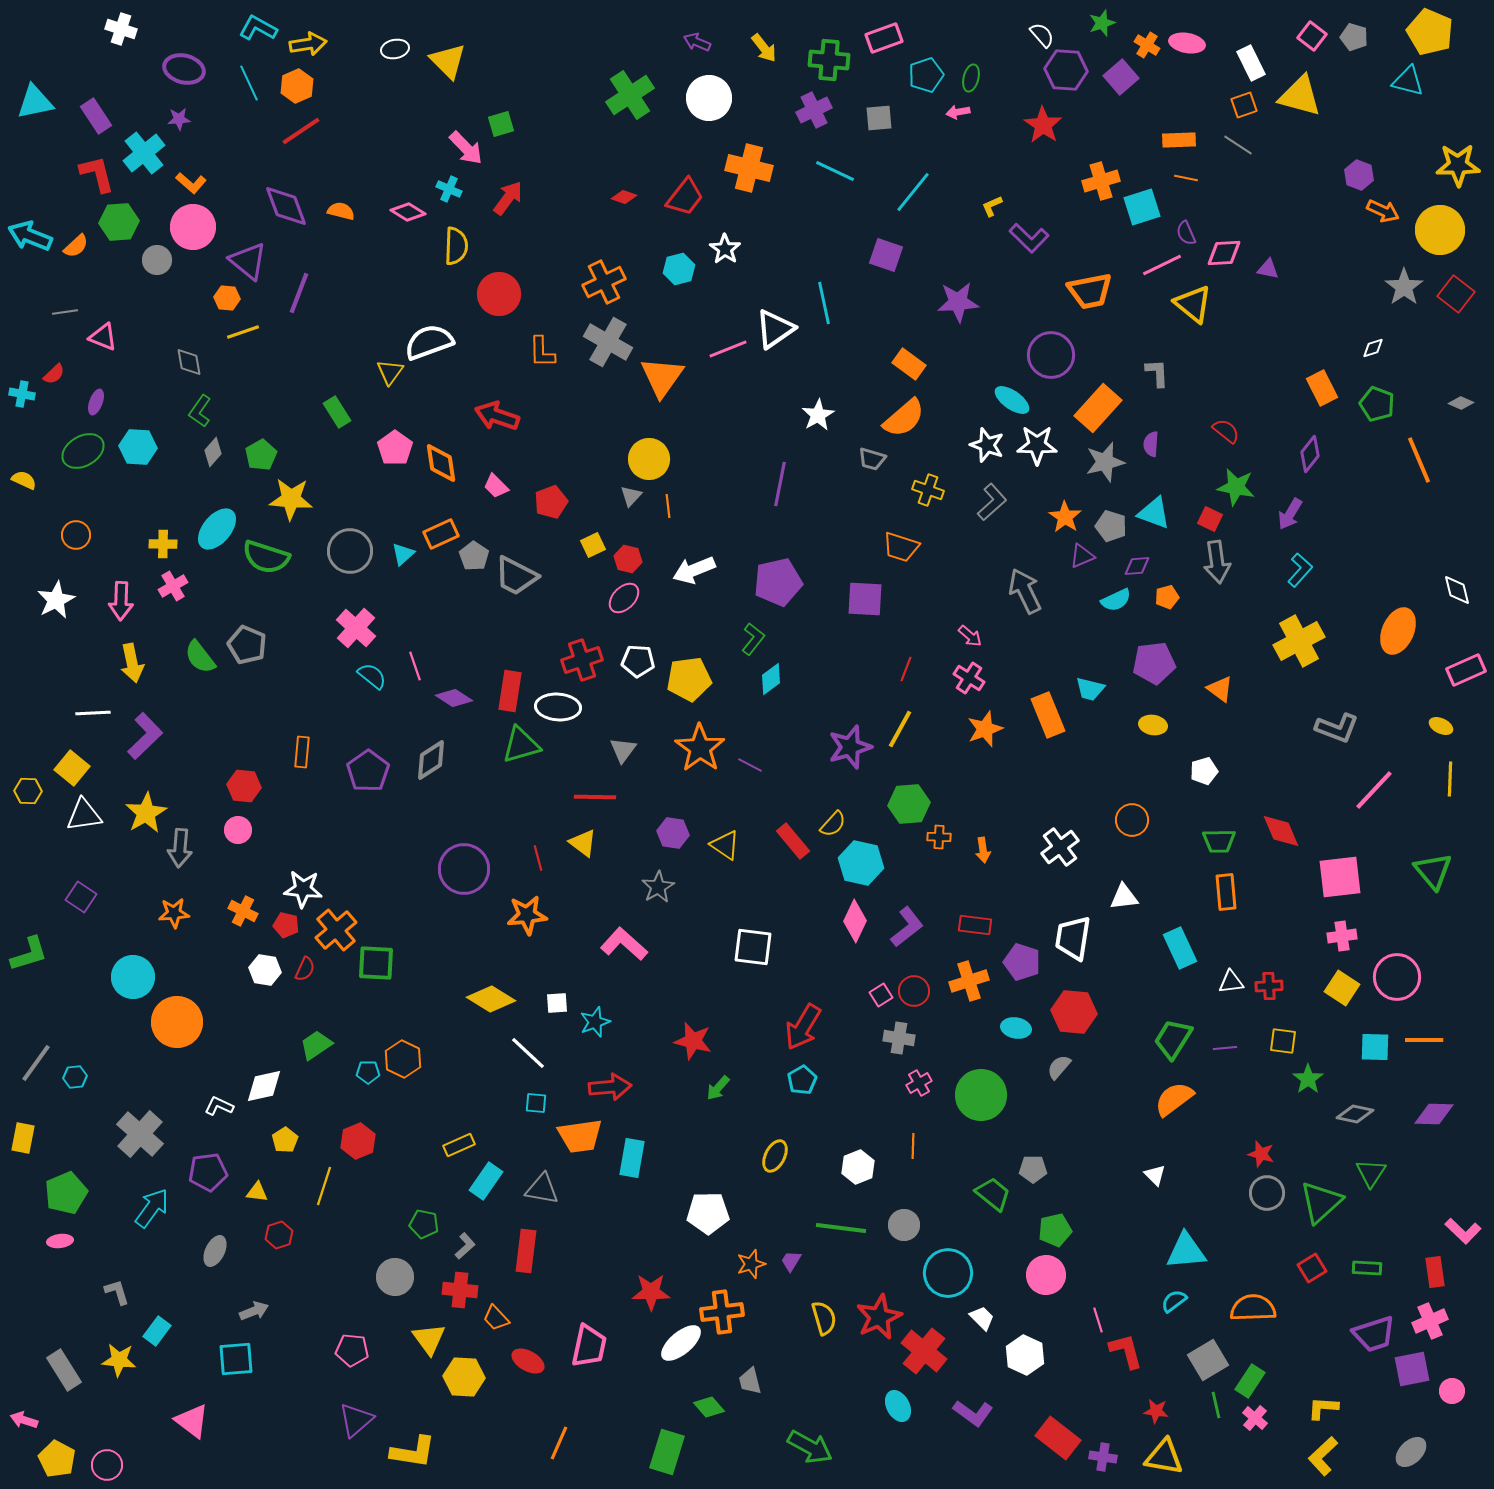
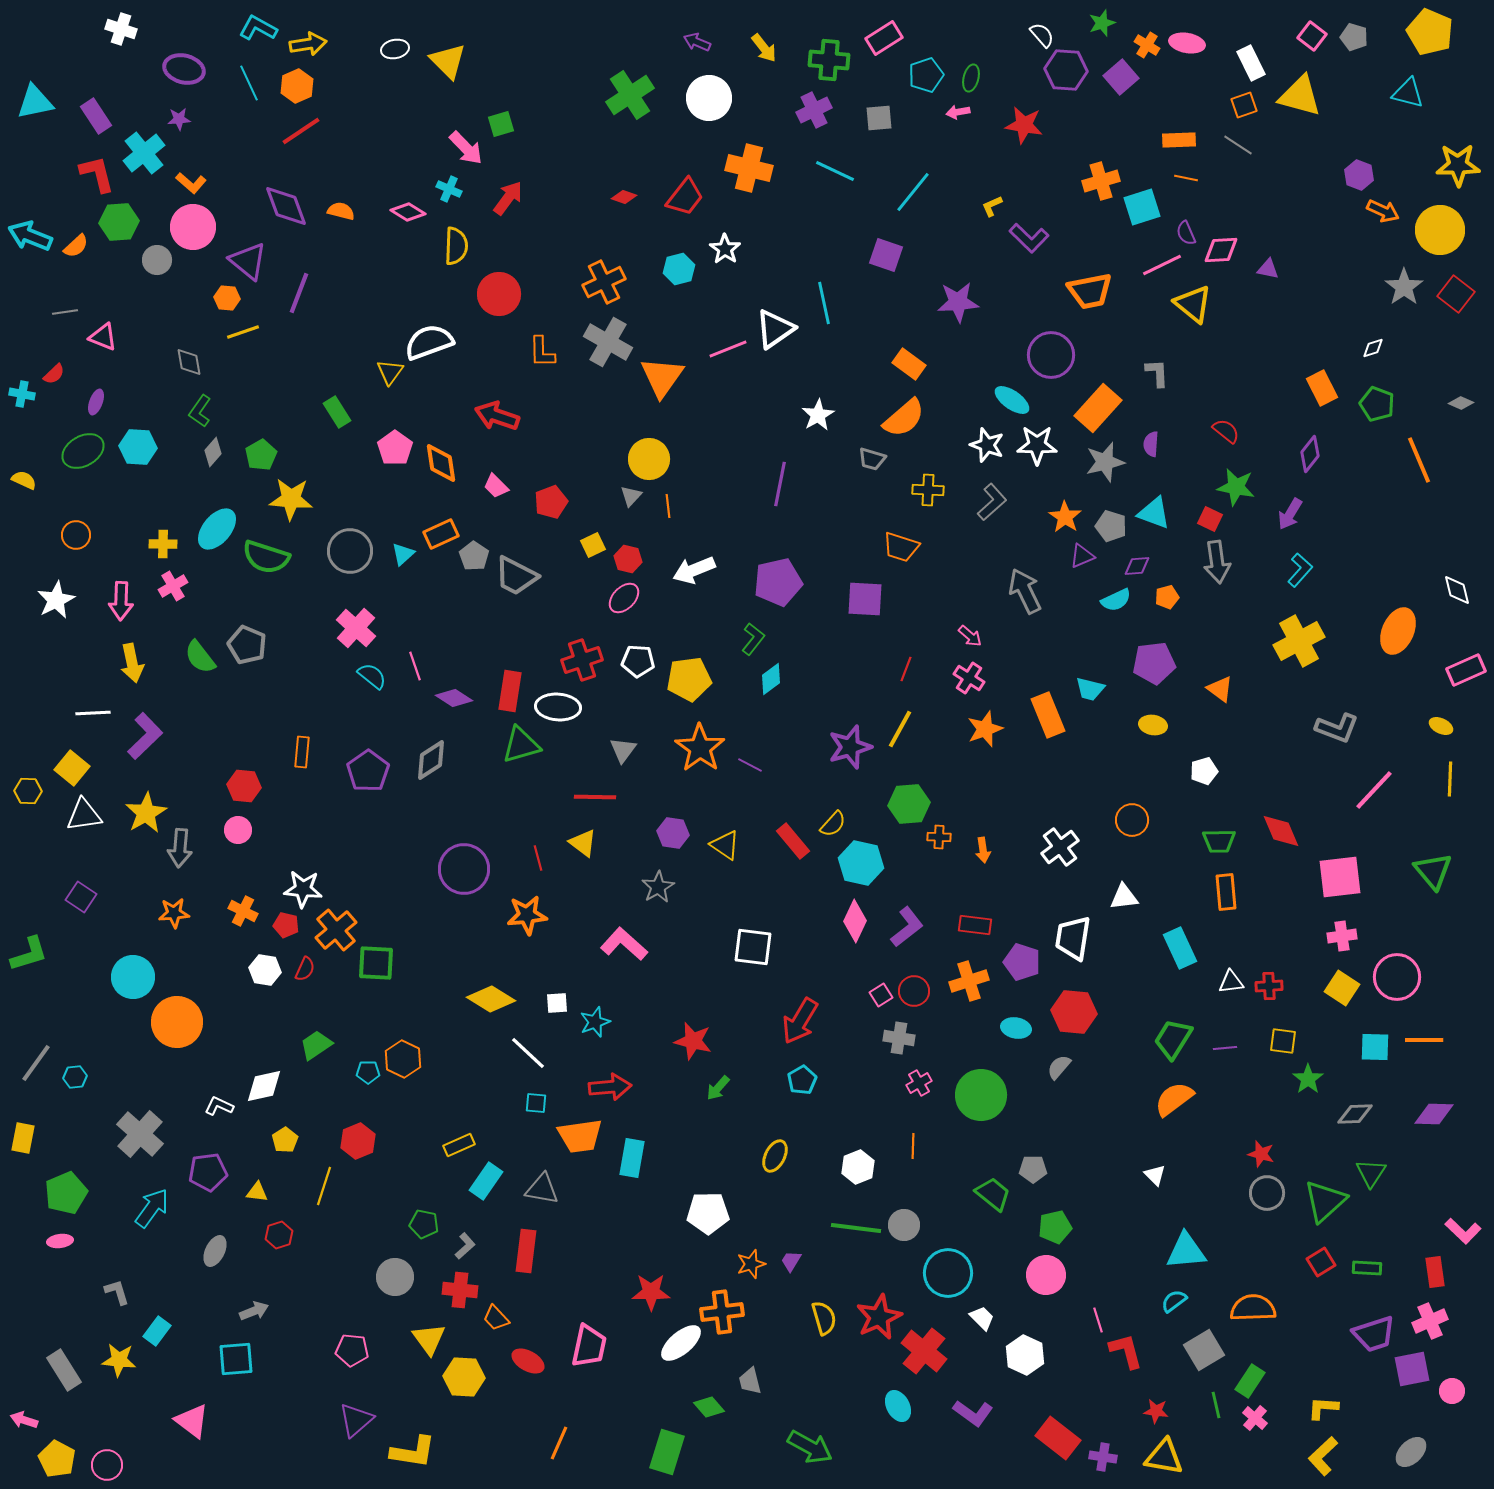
pink rectangle at (884, 38): rotated 12 degrees counterclockwise
cyan triangle at (1408, 81): moved 12 px down
red star at (1043, 125): moved 19 px left; rotated 24 degrees counterclockwise
pink diamond at (1224, 253): moved 3 px left, 3 px up
yellow cross at (928, 490): rotated 16 degrees counterclockwise
red arrow at (803, 1027): moved 3 px left, 6 px up
gray diamond at (1355, 1114): rotated 15 degrees counterclockwise
green triangle at (1321, 1202): moved 4 px right, 1 px up
green line at (841, 1228): moved 15 px right
green pentagon at (1055, 1230): moved 3 px up
red square at (1312, 1268): moved 9 px right, 6 px up
gray square at (1208, 1360): moved 4 px left, 10 px up
